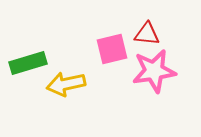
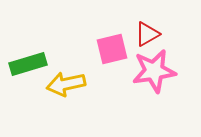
red triangle: rotated 36 degrees counterclockwise
green rectangle: moved 1 px down
